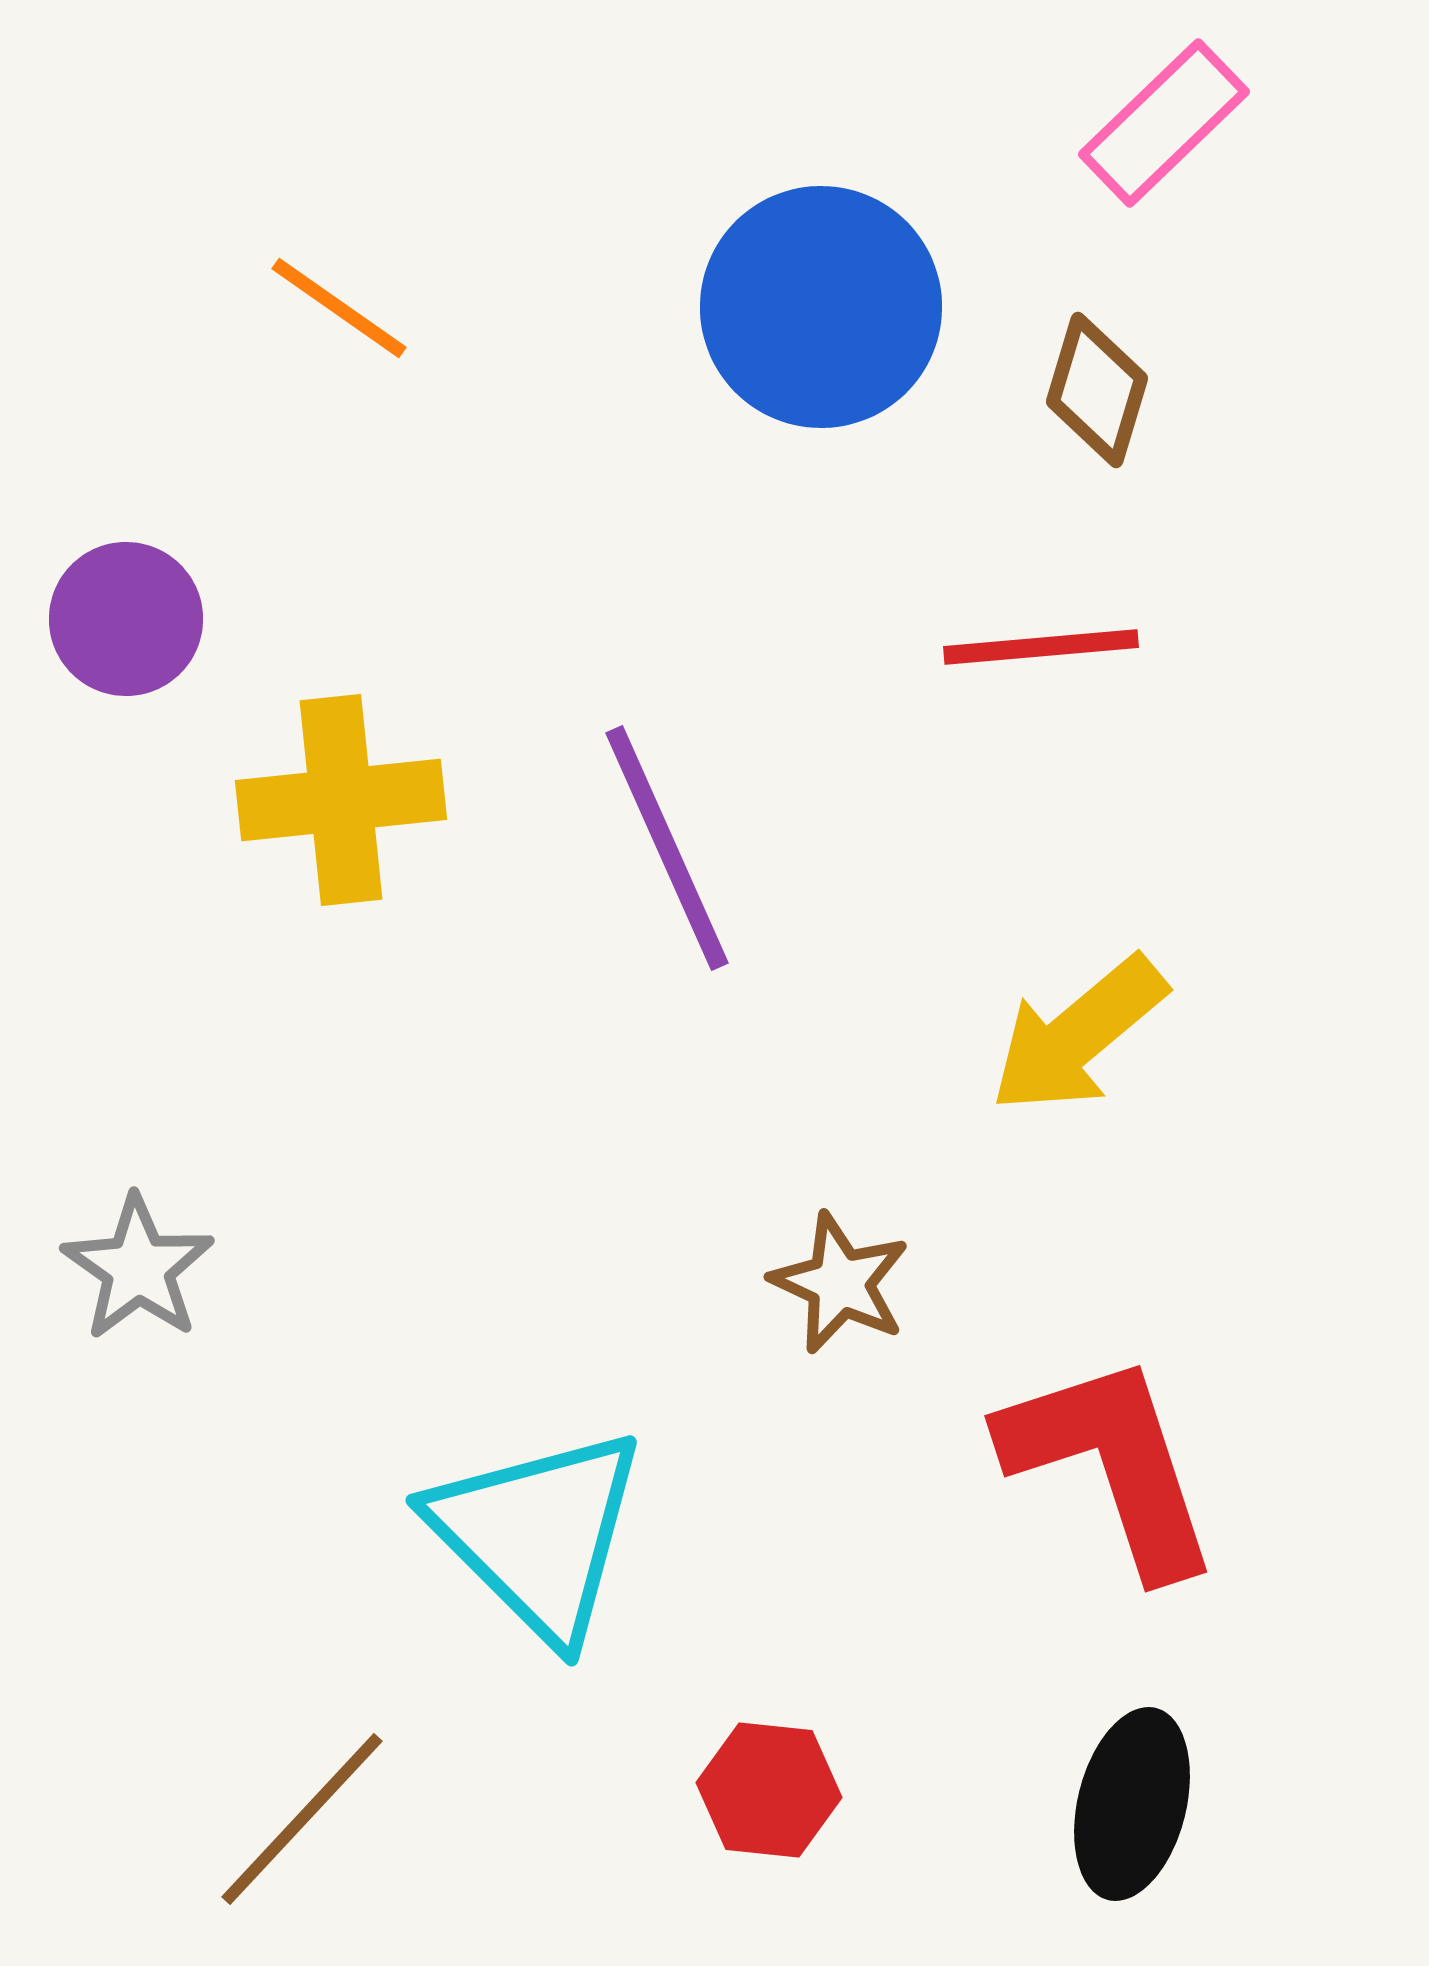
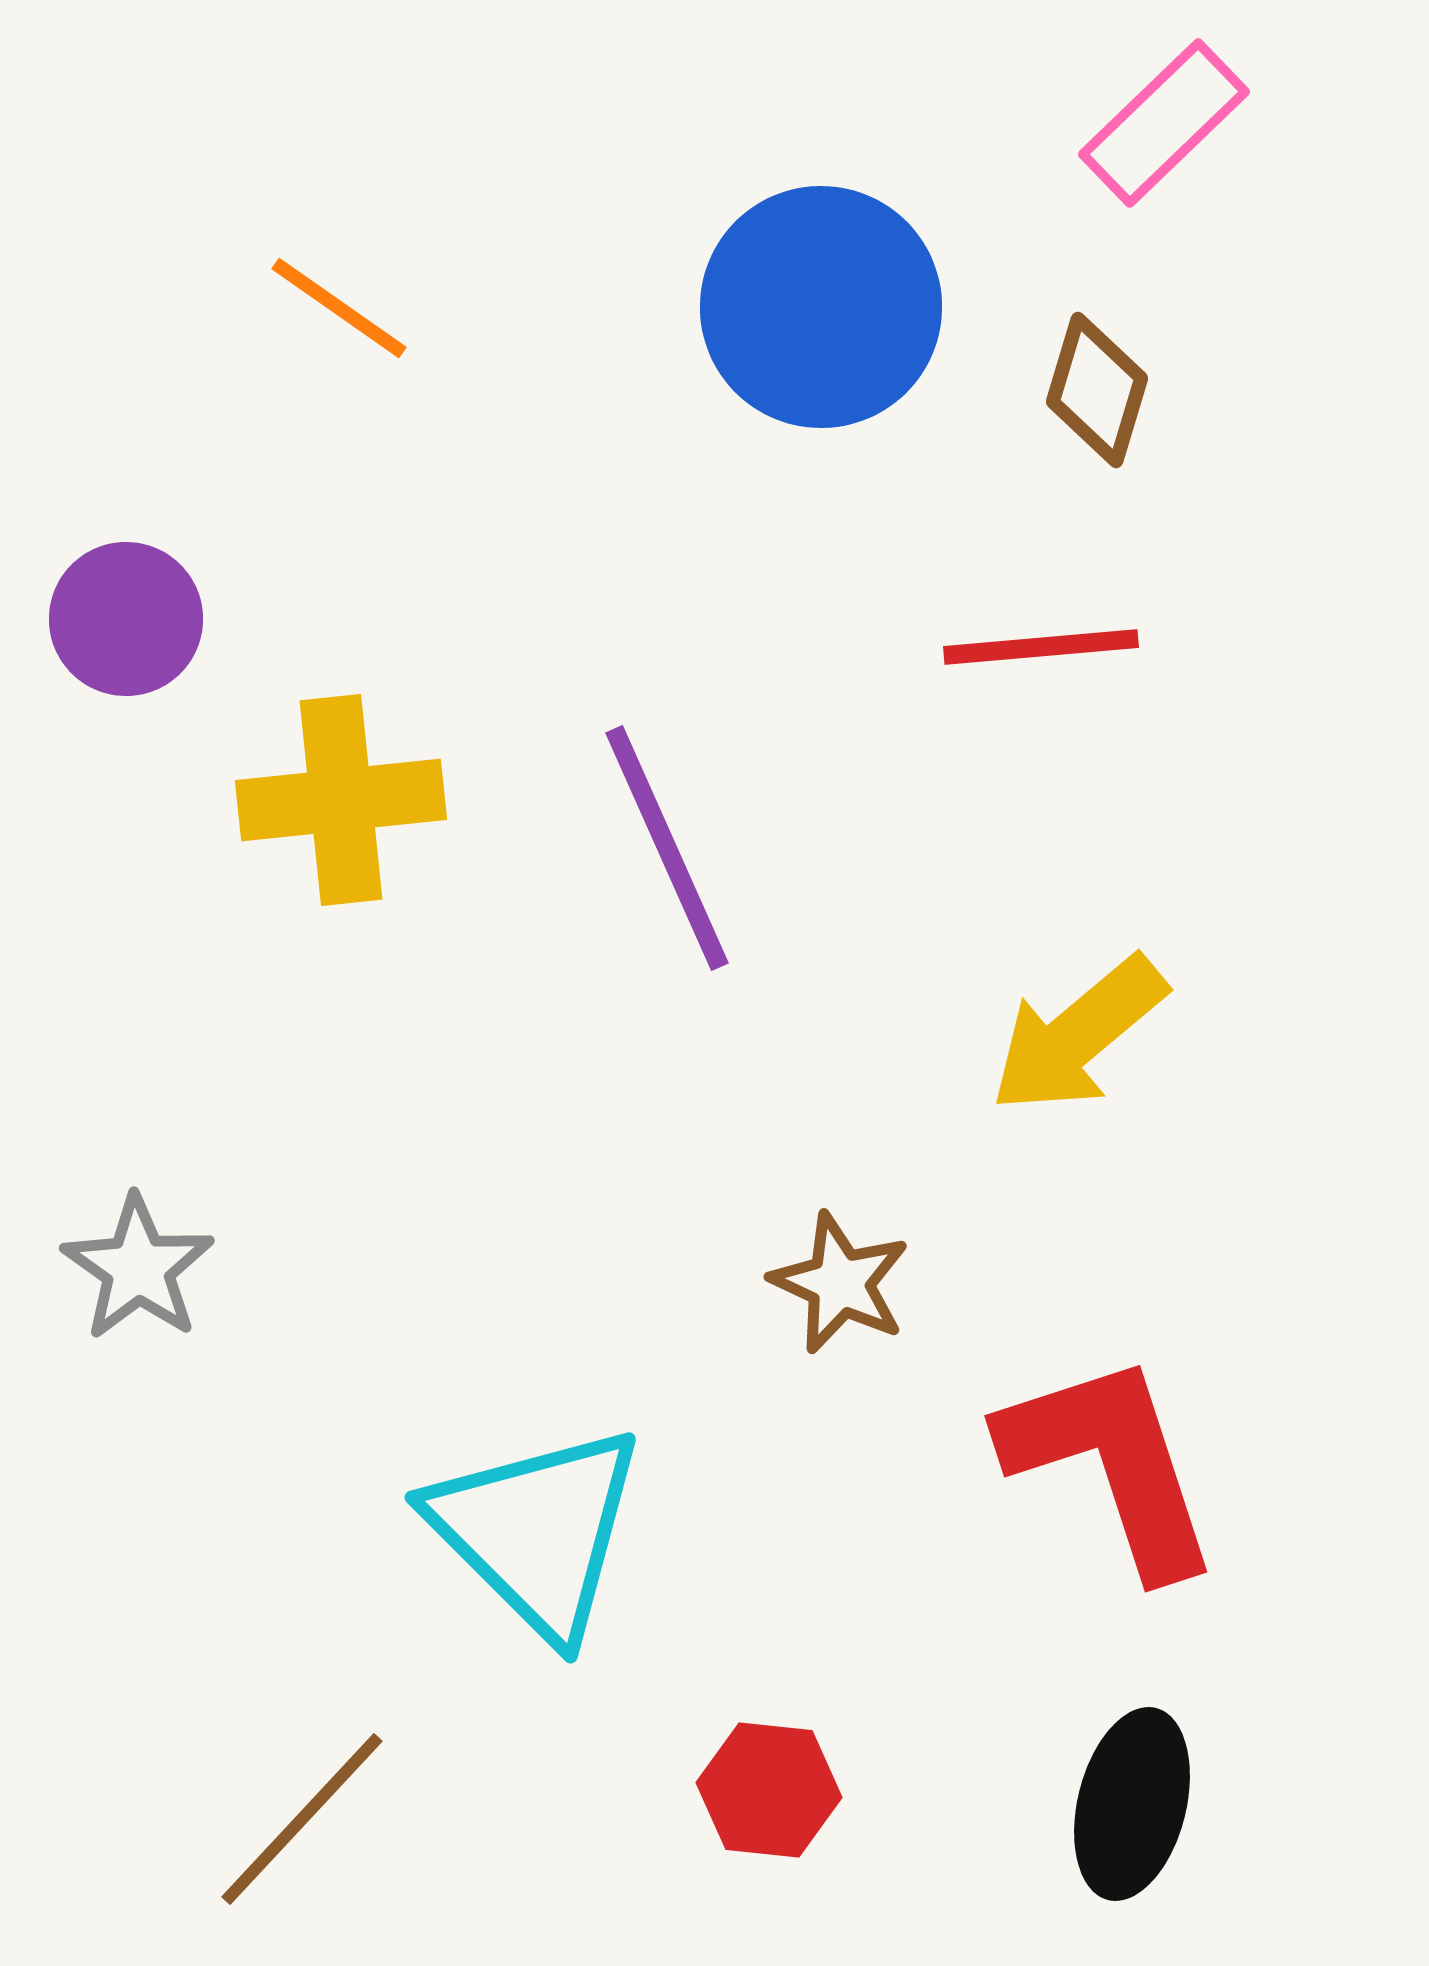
cyan triangle: moved 1 px left, 3 px up
